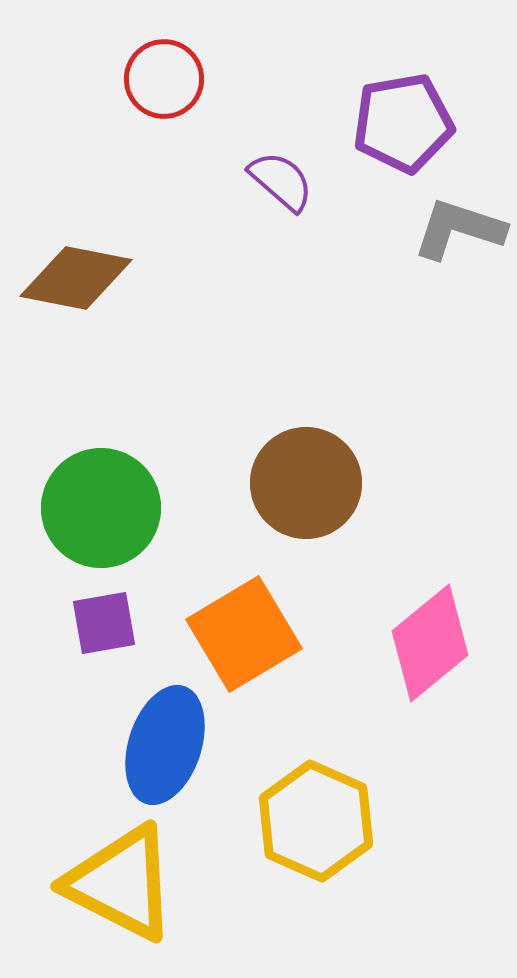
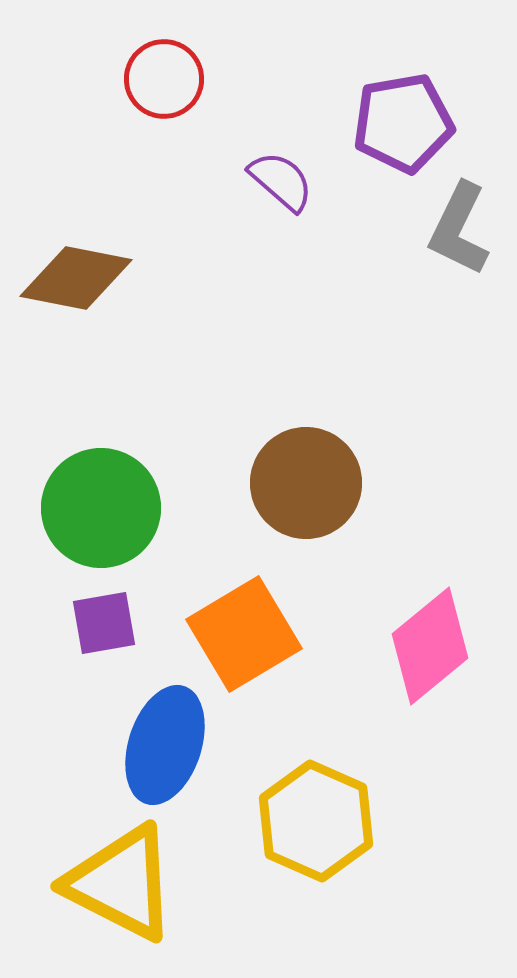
gray L-shape: rotated 82 degrees counterclockwise
pink diamond: moved 3 px down
